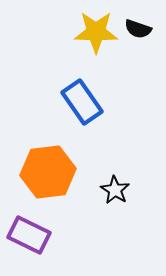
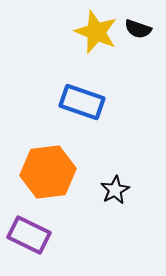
yellow star: rotated 21 degrees clockwise
blue rectangle: rotated 36 degrees counterclockwise
black star: rotated 12 degrees clockwise
